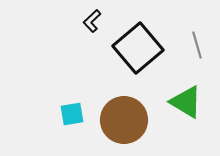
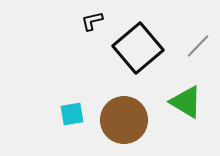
black L-shape: rotated 30 degrees clockwise
gray line: moved 1 px right, 1 px down; rotated 60 degrees clockwise
